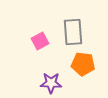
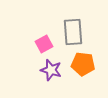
pink square: moved 4 px right, 3 px down
purple star: moved 13 px up; rotated 15 degrees clockwise
